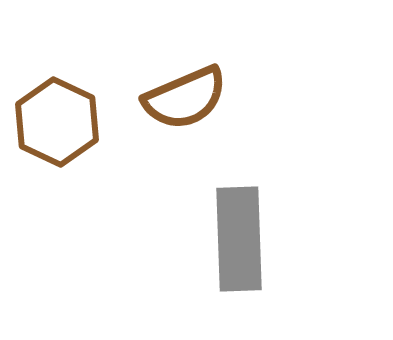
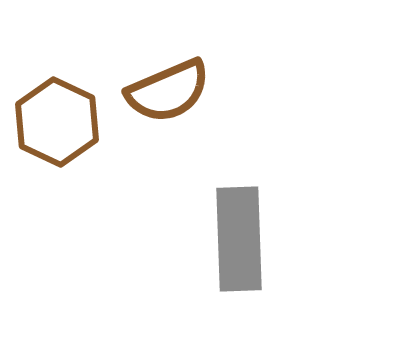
brown semicircle: moved 17 px left, 7 px up
